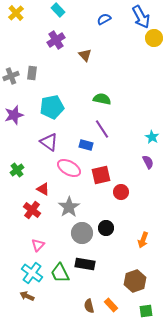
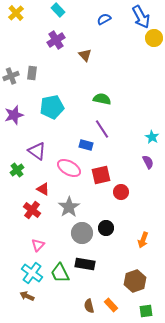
purple triangle: moved 12 px left, 9 px down
